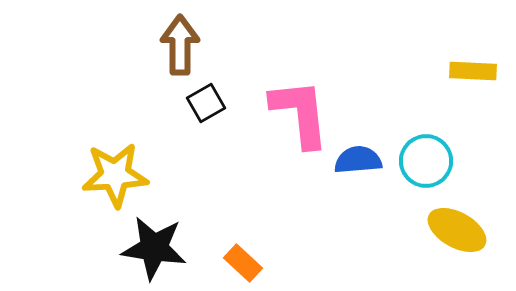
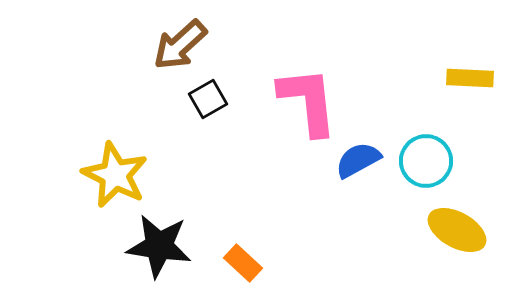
brown arrow: rotated 132 degrees counterclockwise
yellow rectangle: moved 3 px left, 7 px down
black square: moved 2 px right, 4 px up
pink L-shape: moved 8 px right, 12 px up
blue semicircle: rotated 24 degrees counterclockwise
yellow star: rotated 30 degrees clockwise
black star: moved 5 px right, 2 px up
